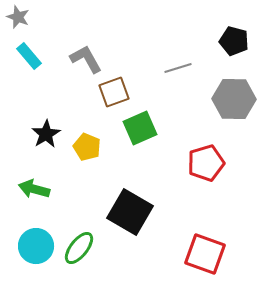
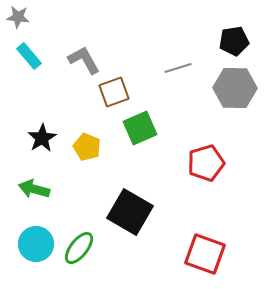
gray star: rotated 15 degrees counterclockwise
black pentagon: rotated 24 degrees counterclockwise
gray L-shape: moved 2 px left, 1 px down
gray hexagon: moved 1 px right, 11 px up
black star: moved 4 px left, 4 px down
cyan circle: moved 2 px up
